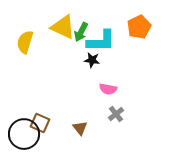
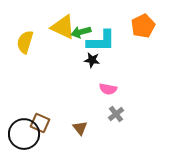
orange pentagon: moved 4 px right, 1 px up
green arrow: rotated 48 degrees clockwise
